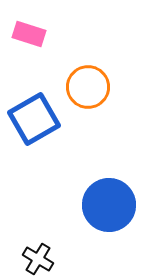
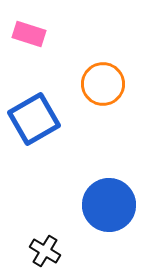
orange circle: moved 15 px right, 3 px up
black cross: moved 7 px right, 8 px up
